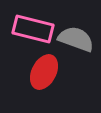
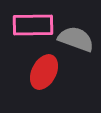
pink rectangle: moved 4 px up; rotated 15 degrees counterclockwise
